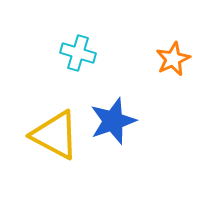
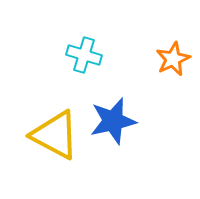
cyan cross: moved 6 px right, 2 px down
blue star: rotated 6 degrees clockwise
